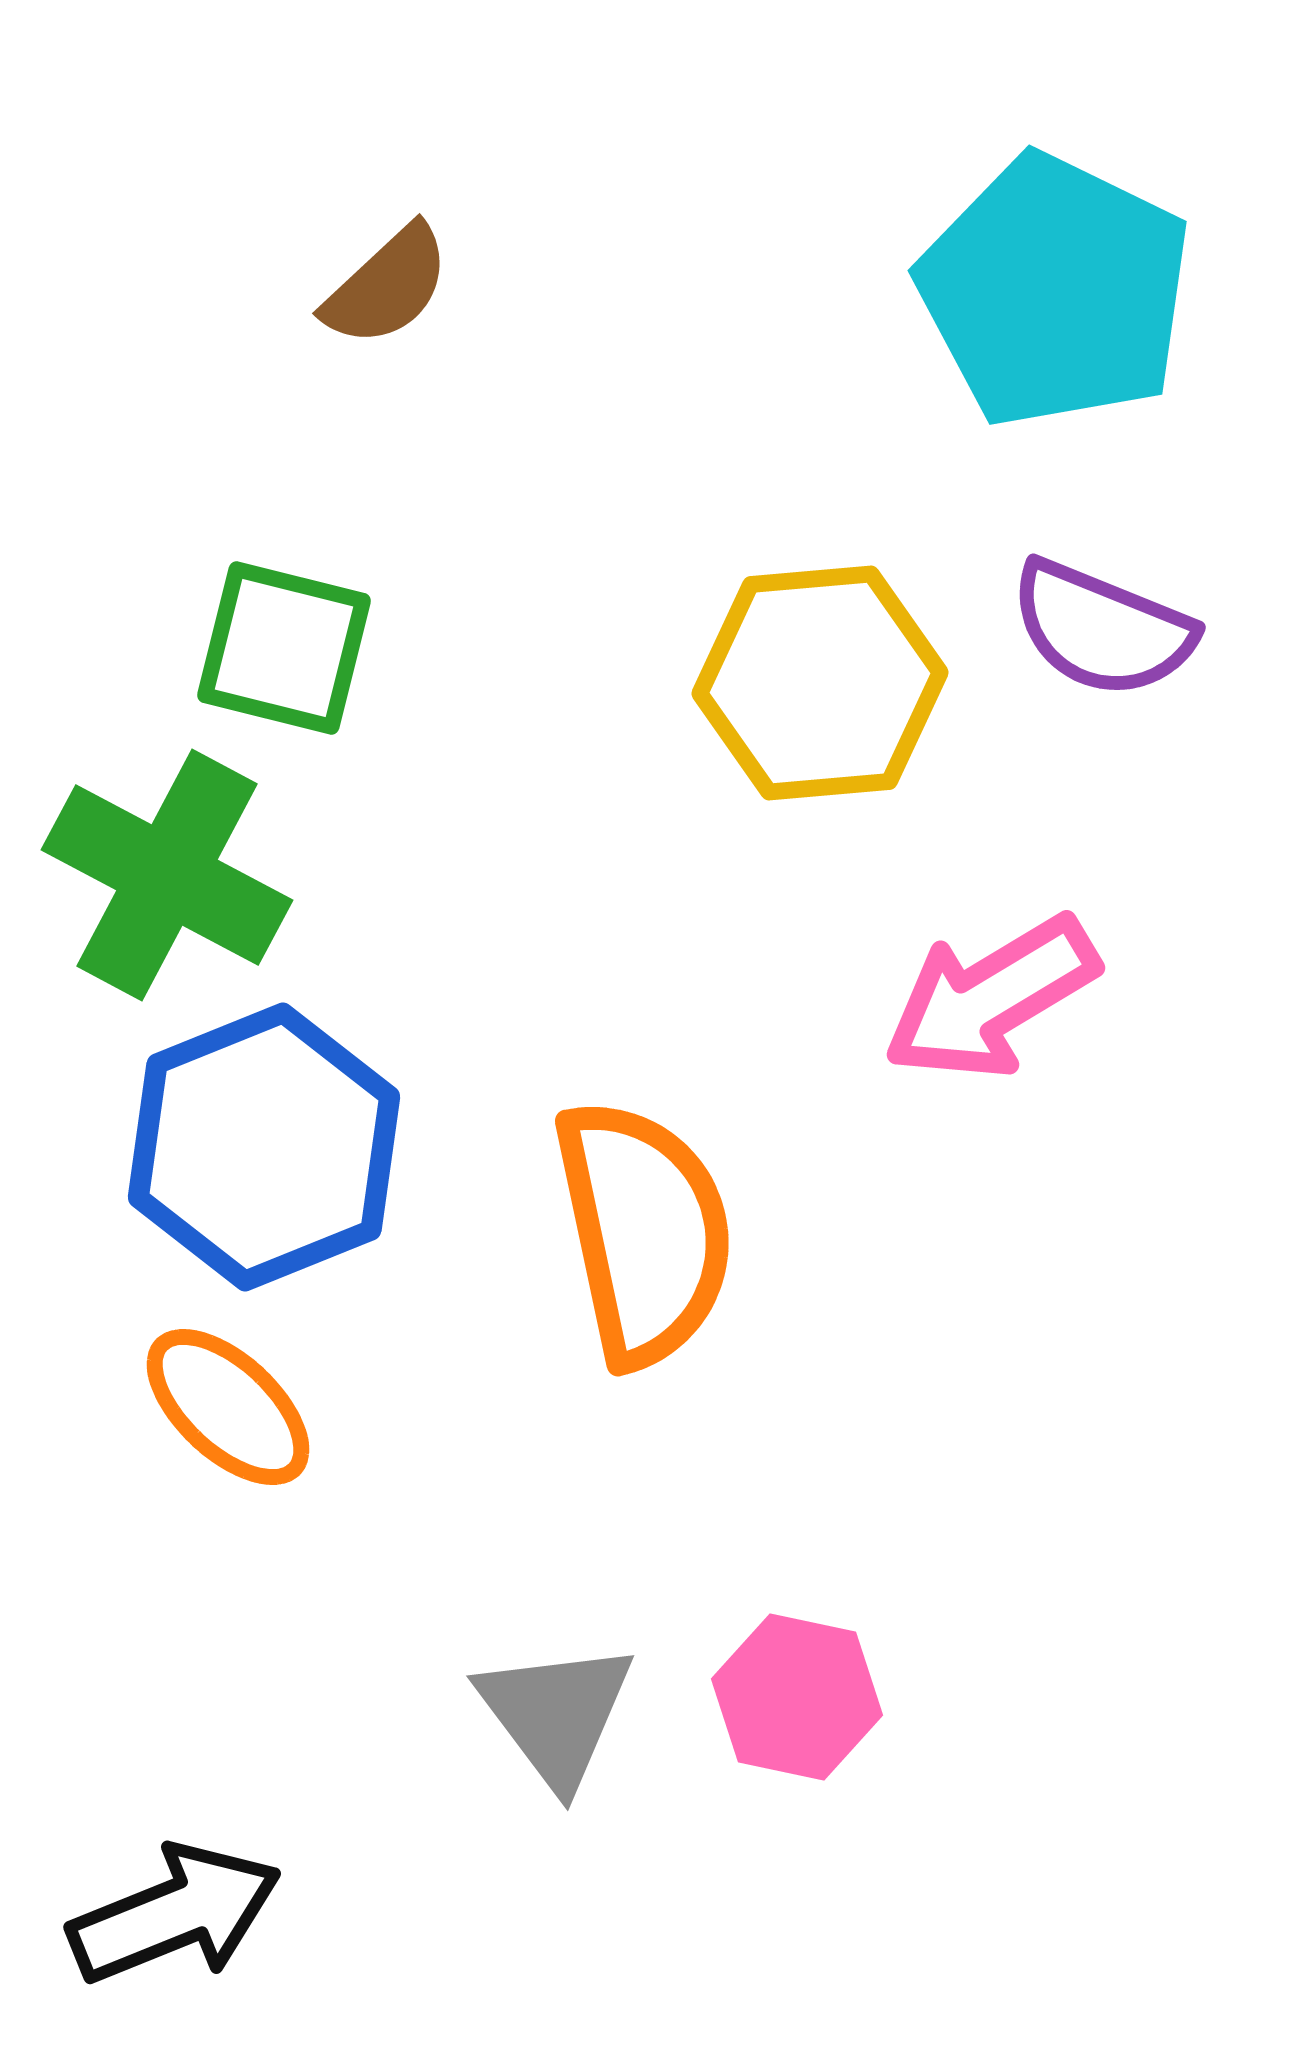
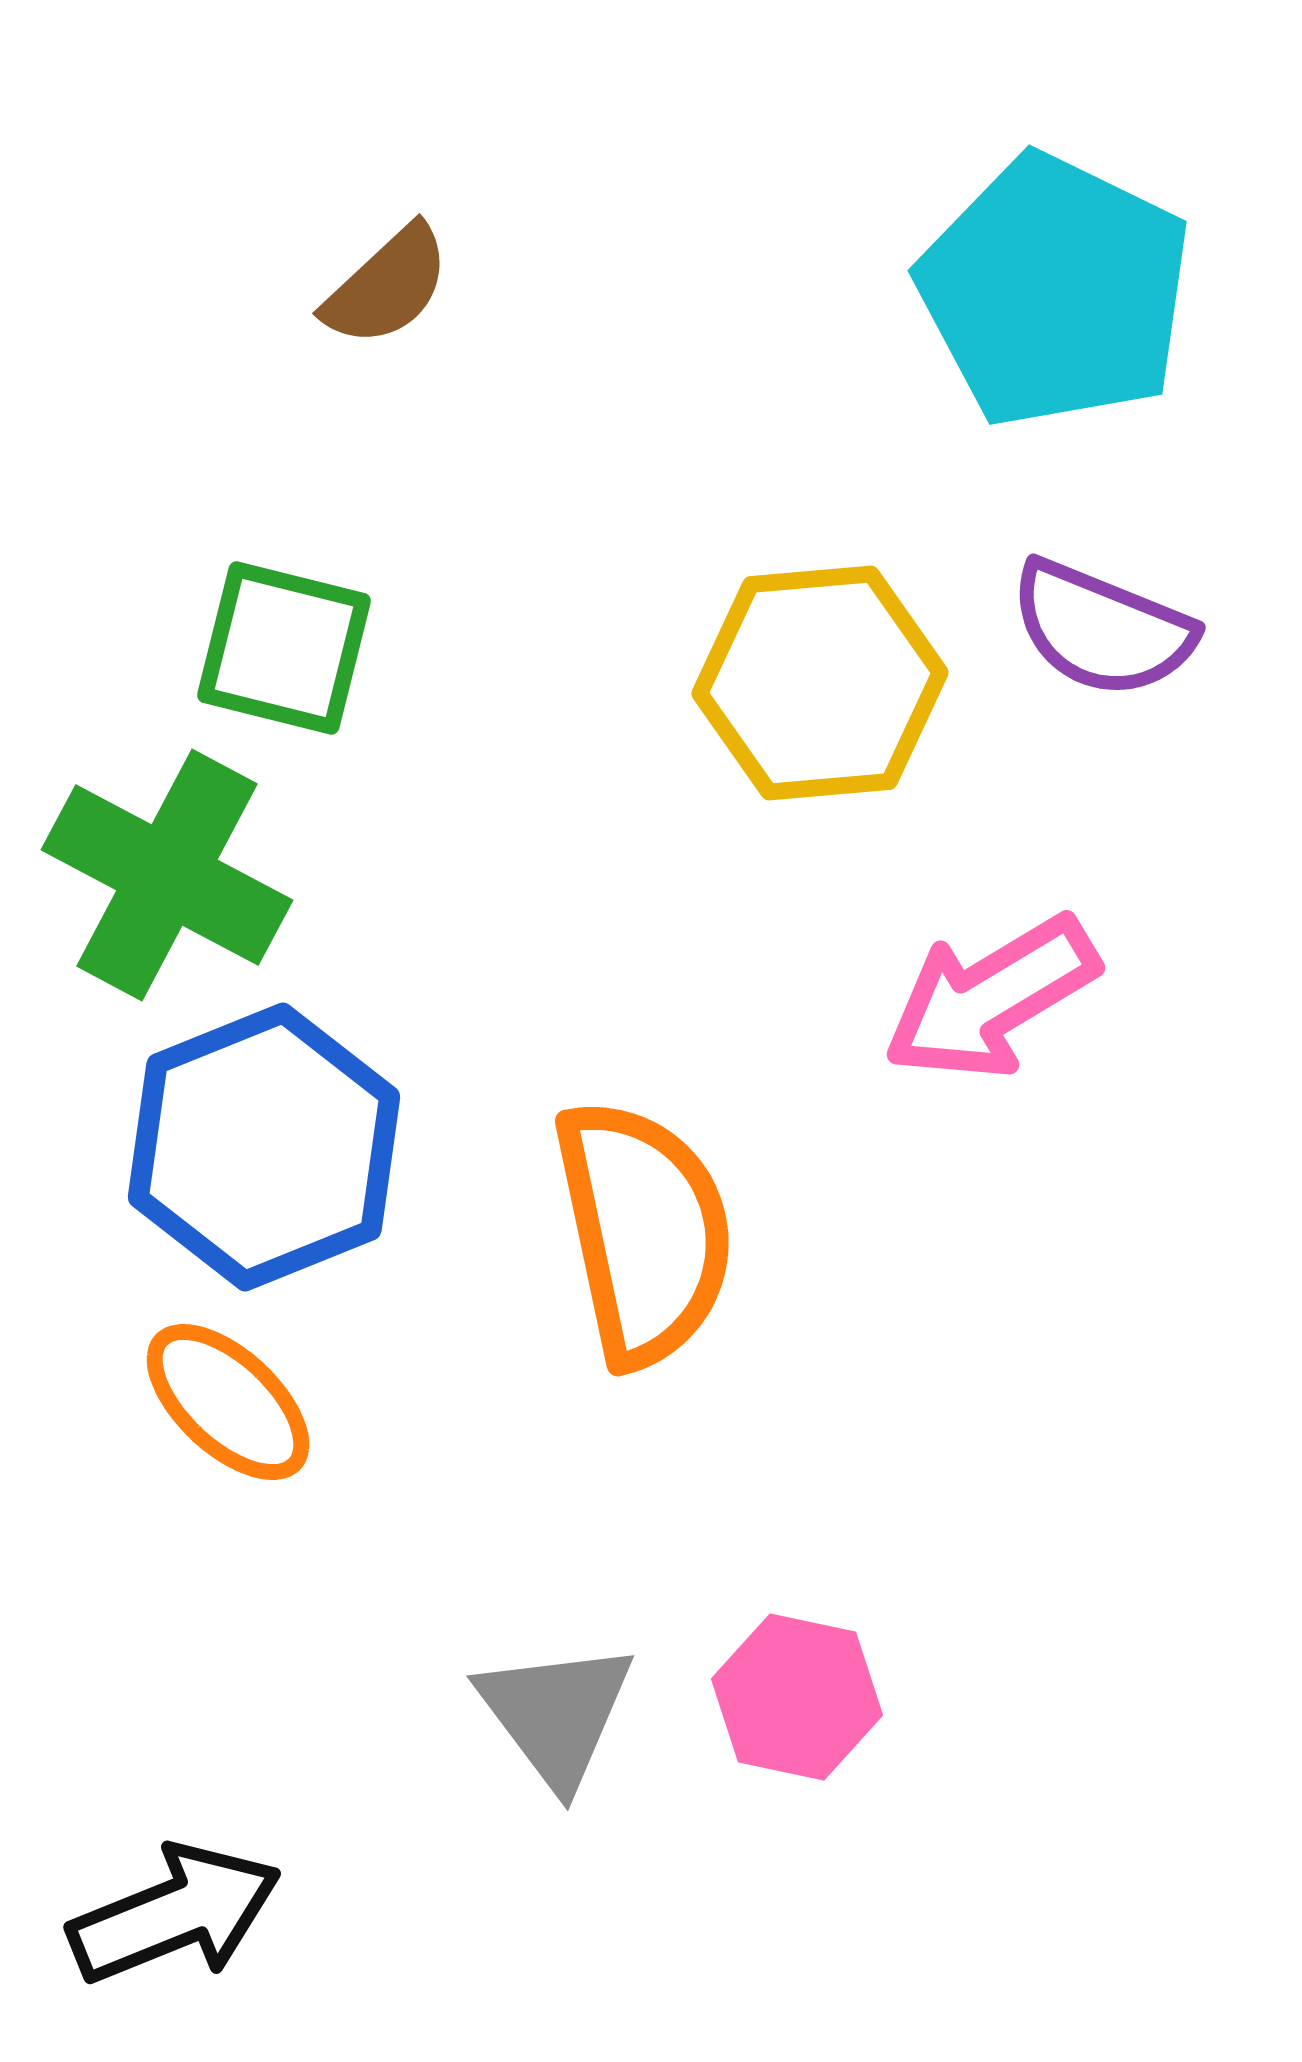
orange ellipse: moved 5 px up
